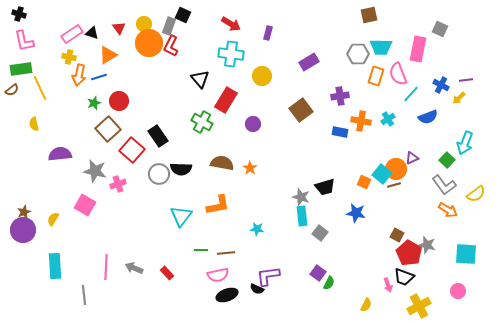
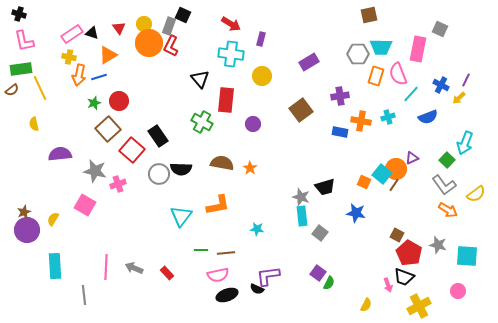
purple rectangle at (268, 33): moved 7 px left, 6 px down
purple line at (466, 80): rotated 56 degrees counterclockwise
red rectangle at (226, 100): rotated 25 degrees counterclockwise
cyan cross at (388, 119): moved 2 px up; rotated 16 degrees clockwise
brown line at (394, 185): rotated 40 degrees counterclockwise
purple circle at (23, 230): moved 4 px right
gray star at (427, 245): moved 11 px right
cyan square at (466, 254): moved 1 px right, 2 px down
